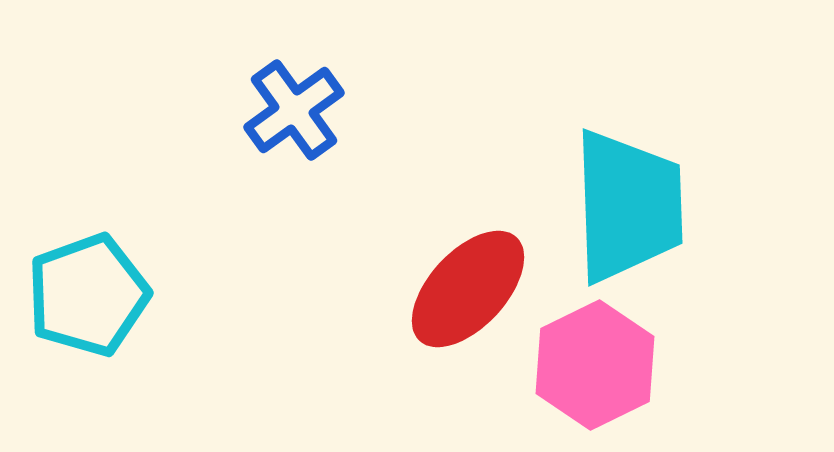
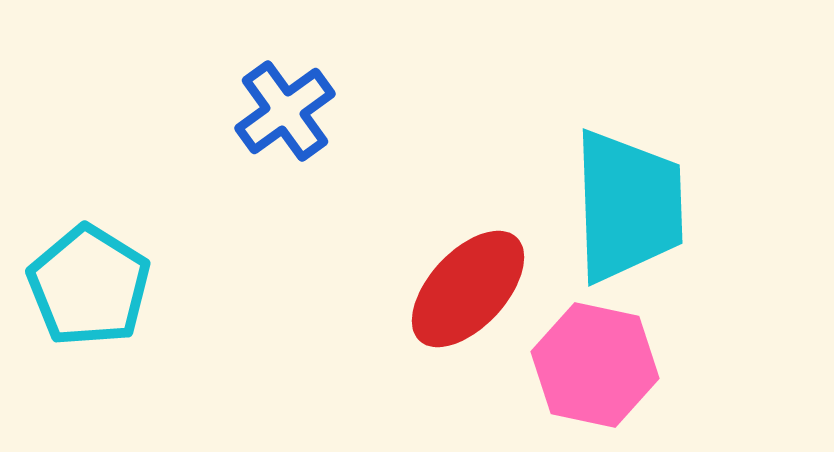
blue cross: moved 9 px left, 1 px down
cyan pentagon: moved 1 px right, 9 px up; rotated 20 degrees counterclockwise
pink hexagon: rotated 22 degrees counterclockwise
